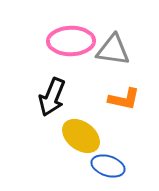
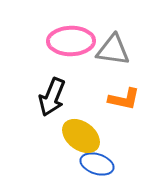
blue ellipse: moved 11 px left, 2 px up
